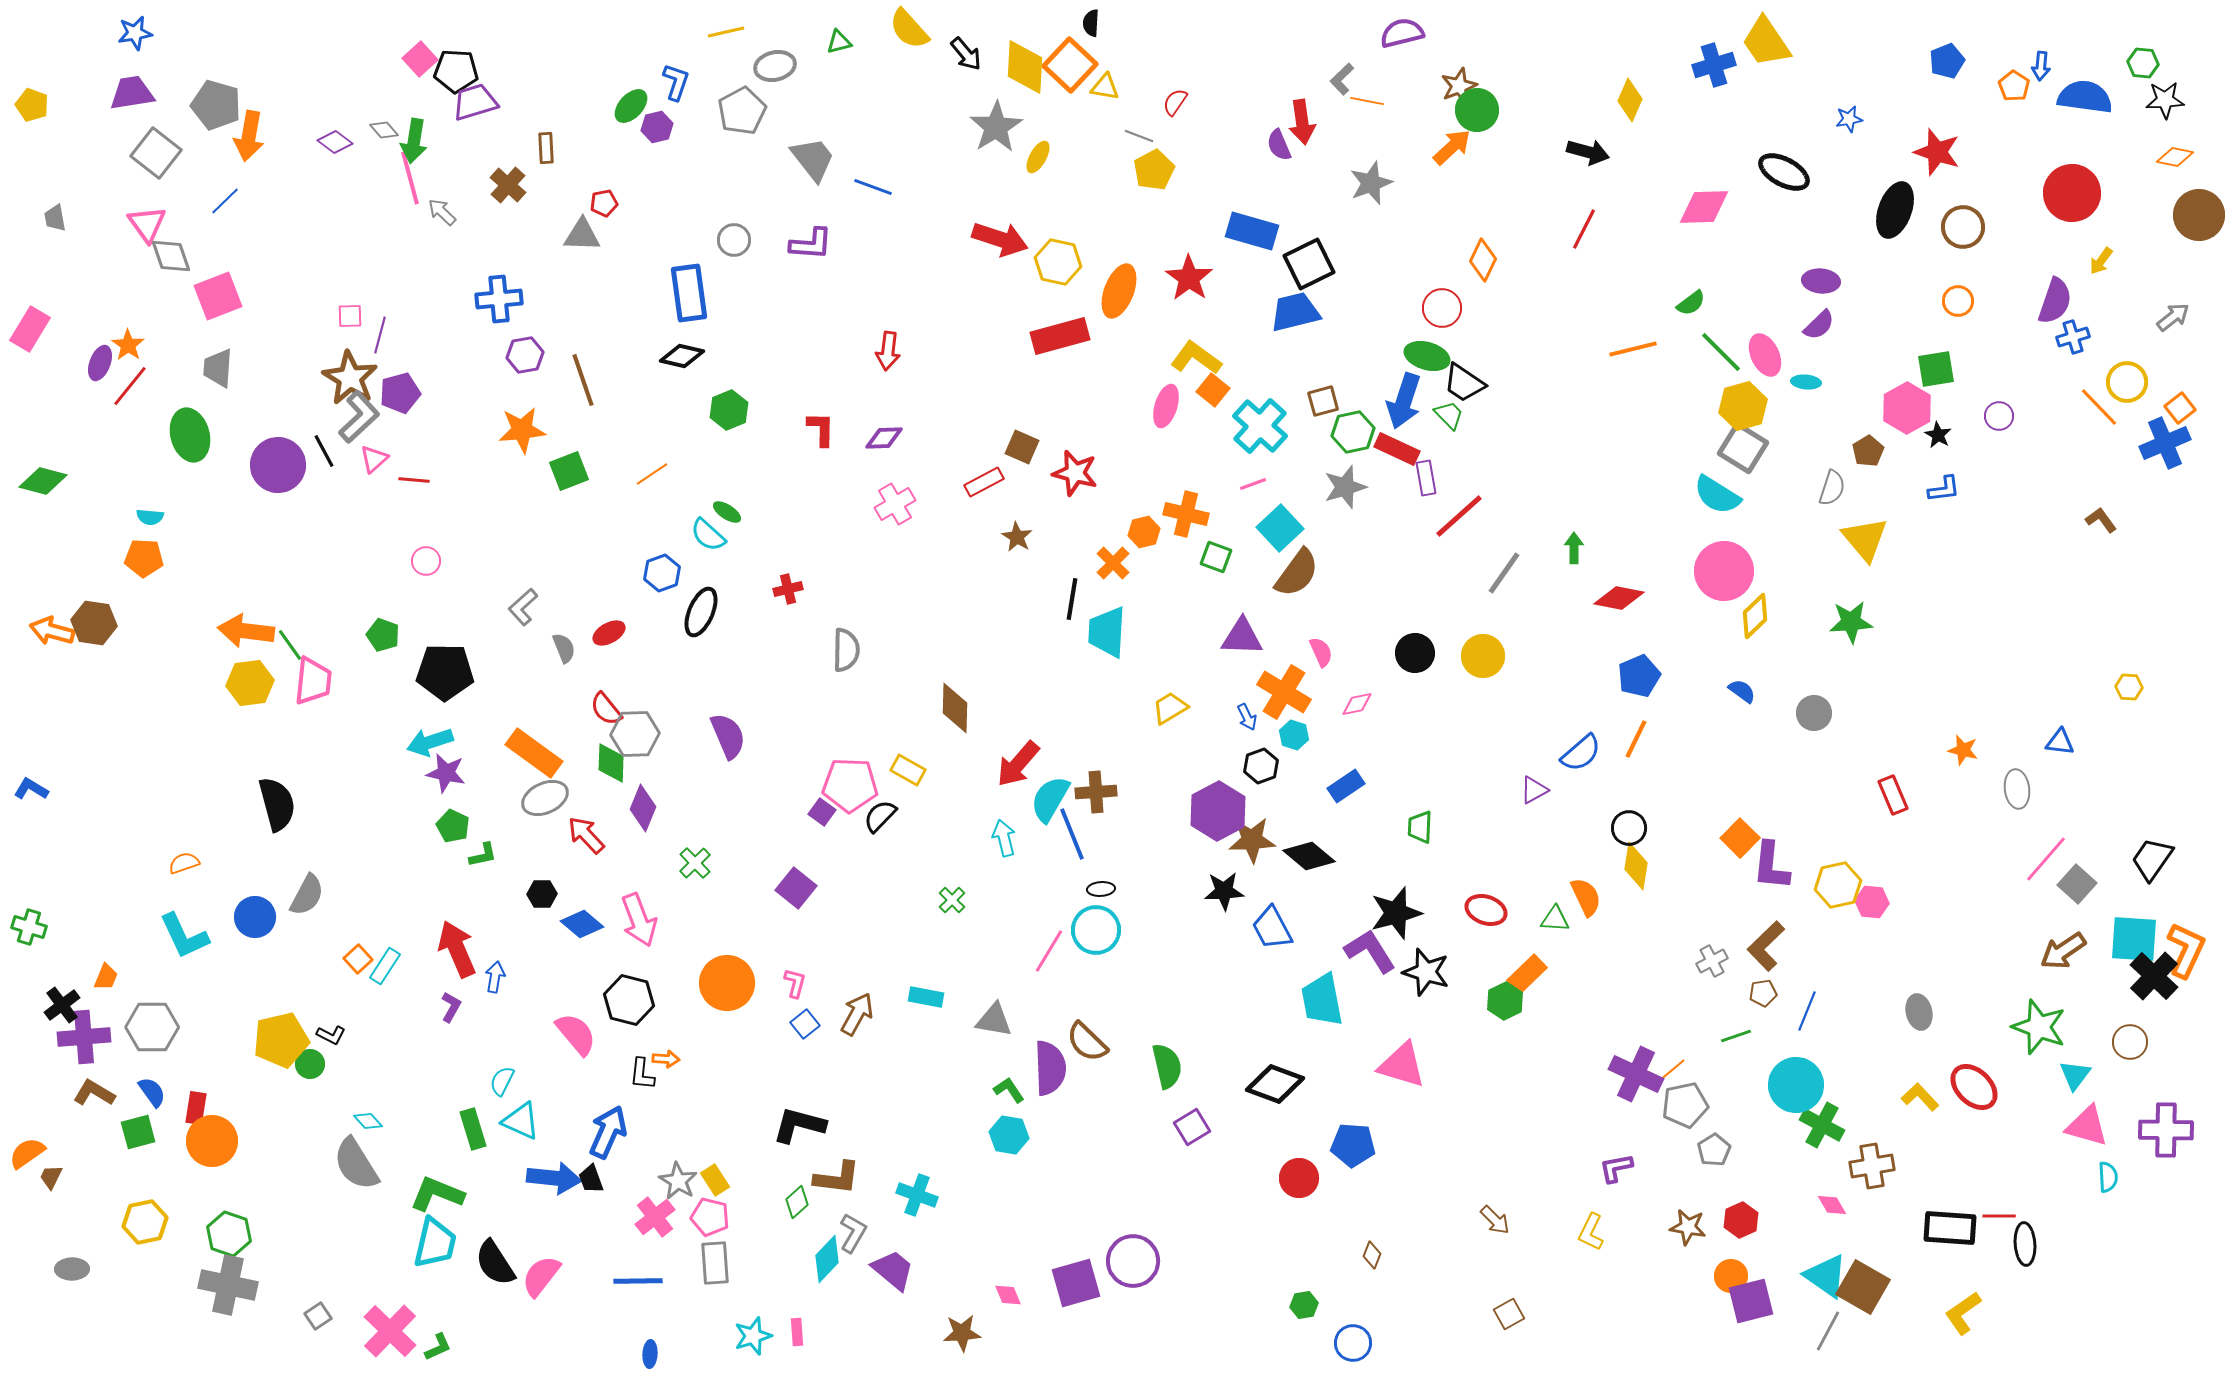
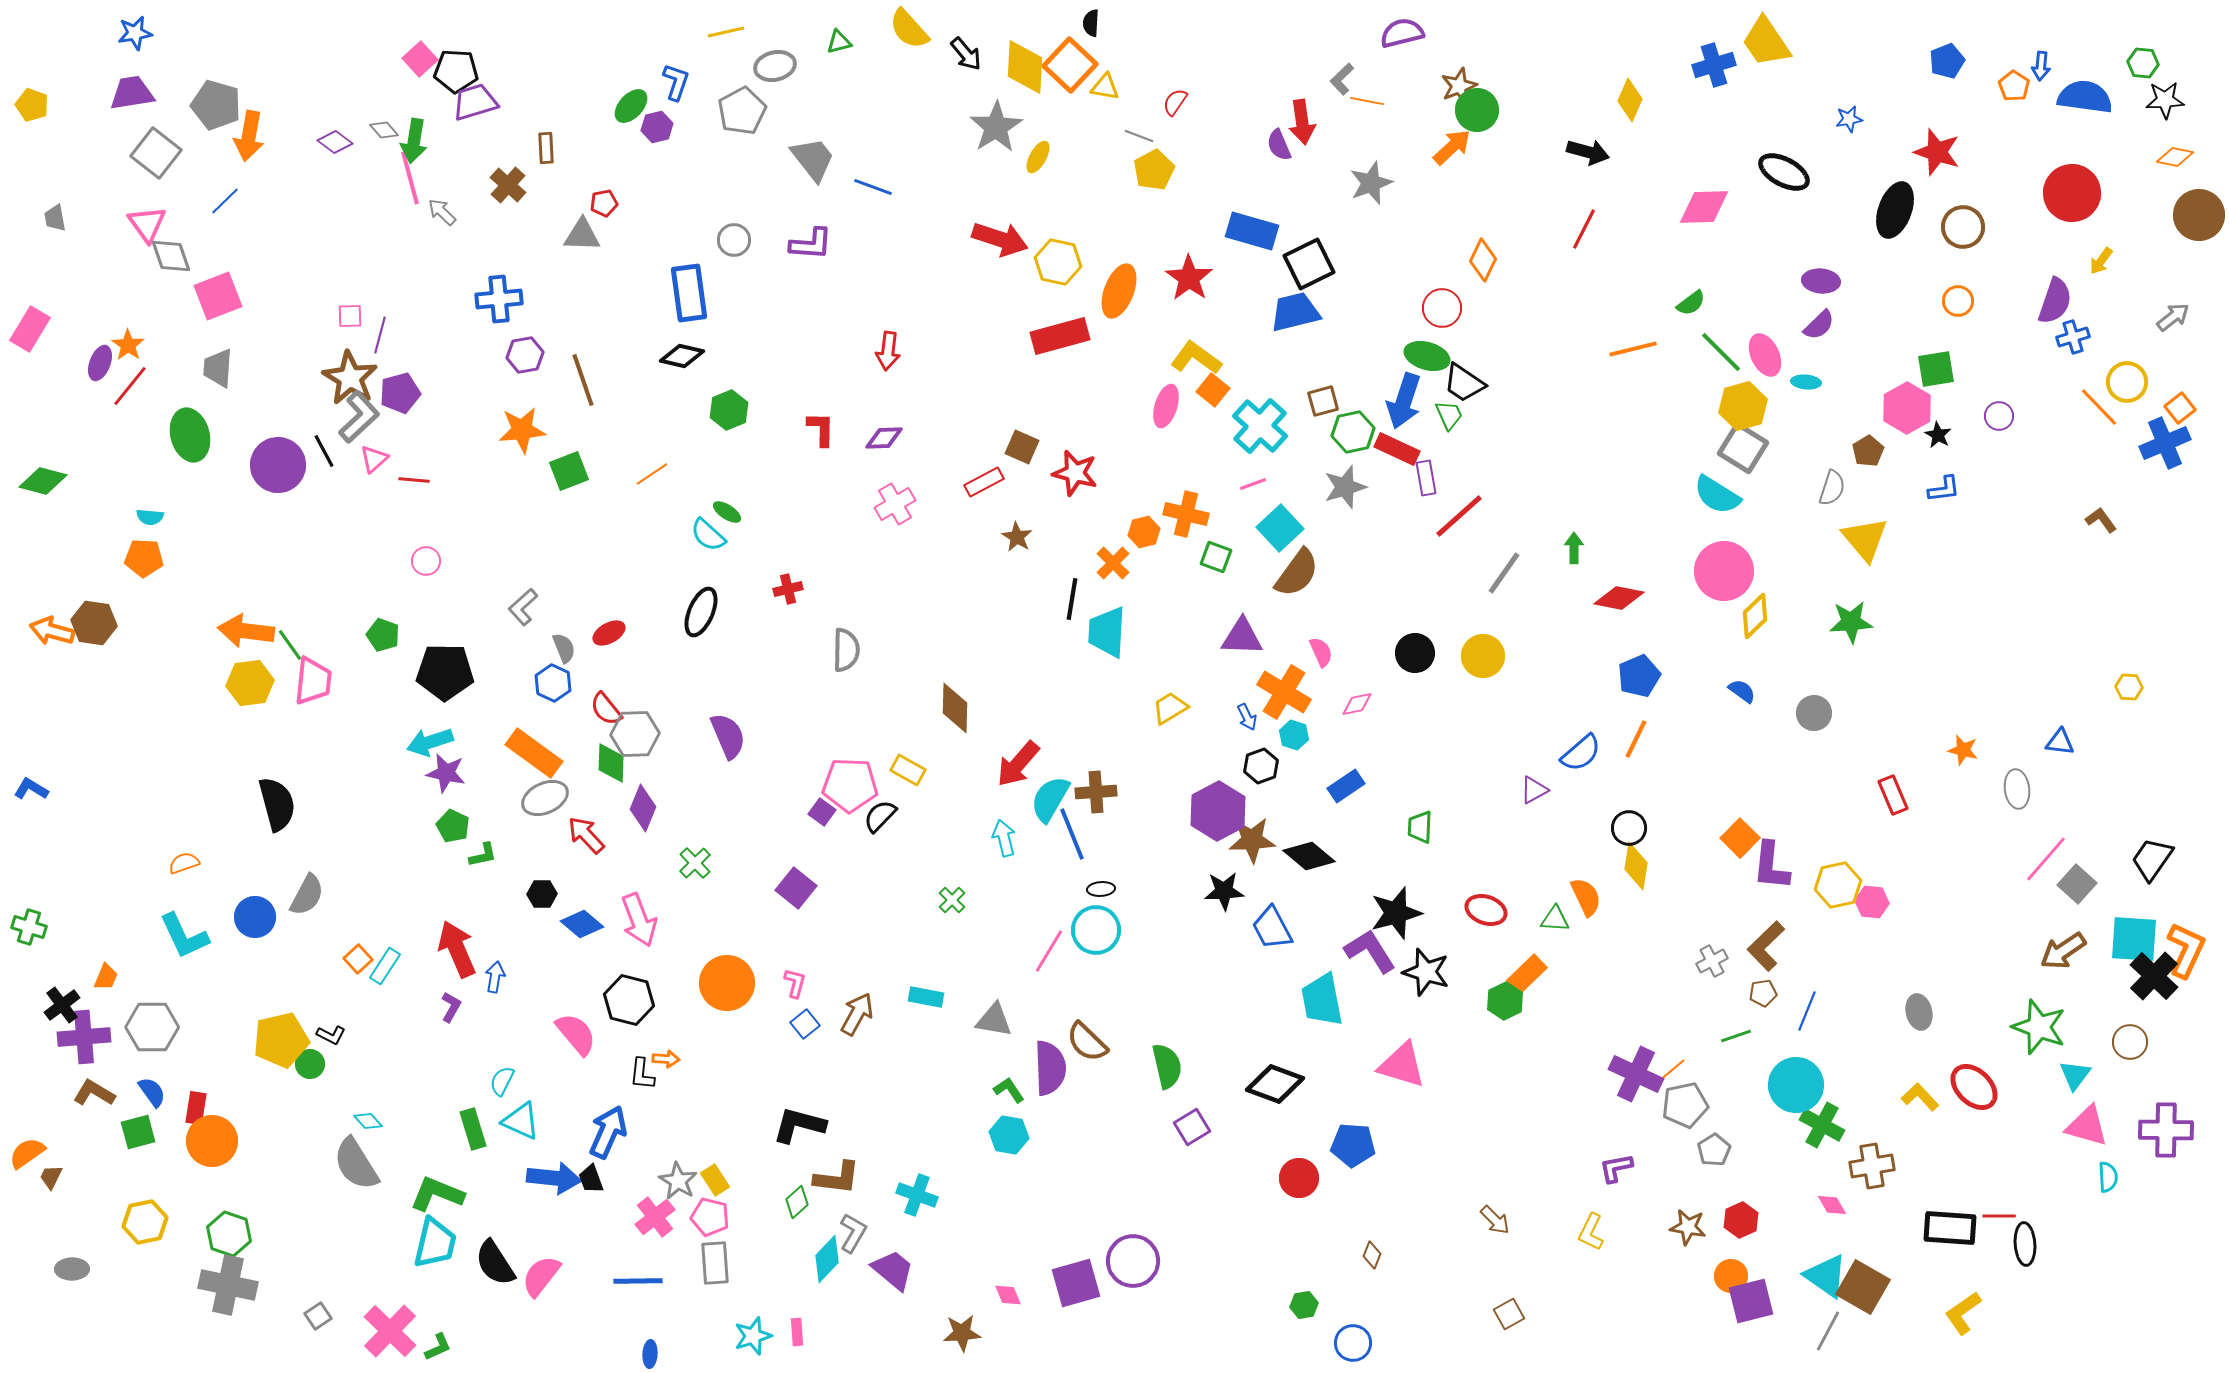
green trapezoid at (1449, 415): rotated 20 degrees clockwise
blue hexagon at (662, 573): moved 109 px left, 110 px down; rotated 15 degrees counterclockwise
